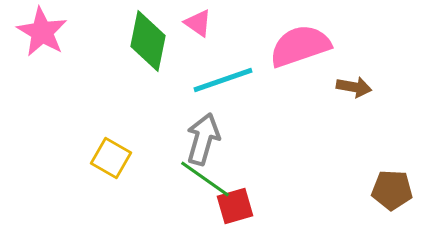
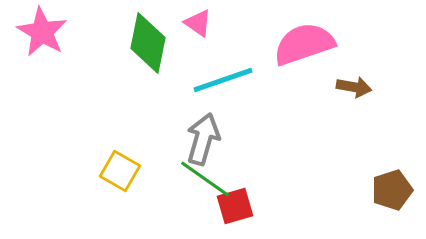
green diamond: moved 2 px down
pink semicircle: moved 4 px right, 2 px up
yellow square: moved 9 px right, 13 px down
brown pentagon: rotated 21 degrees counterclockwise
